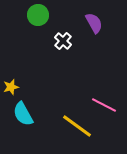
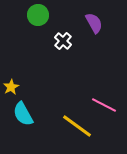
yellow star: rotated 14 degrees counterclockwise
